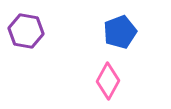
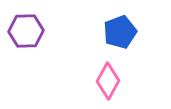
purple hexagon: rotated 12 degrees counterclockwise
